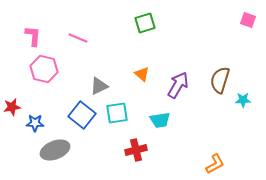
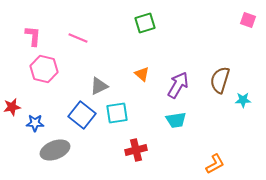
cyan trapezoid: moved 16 px right
